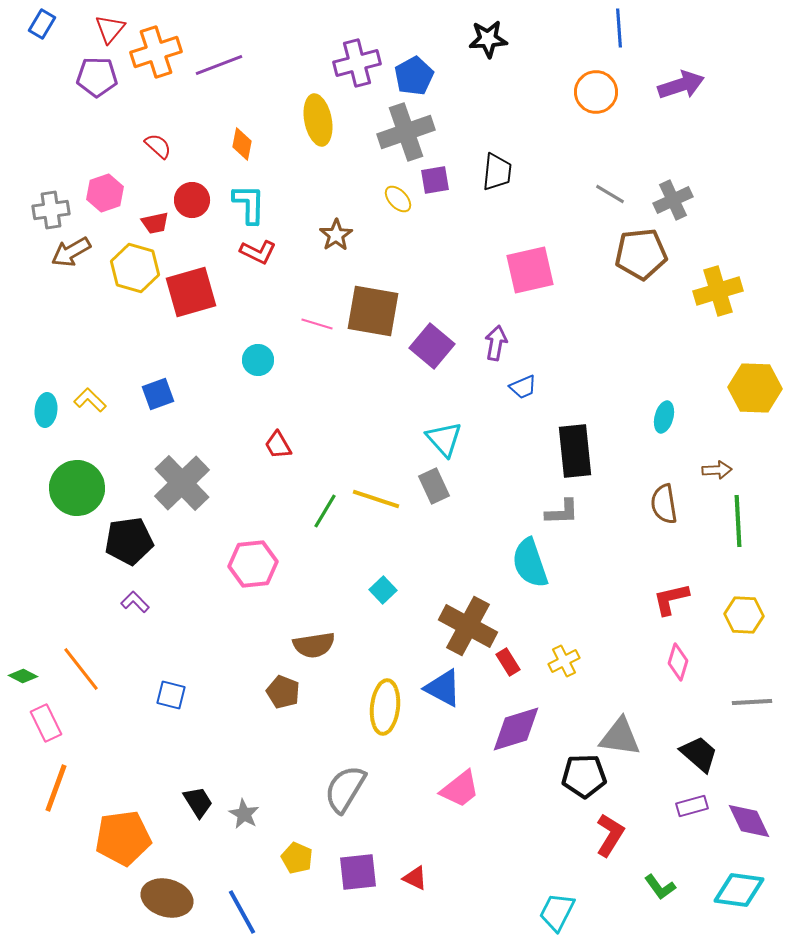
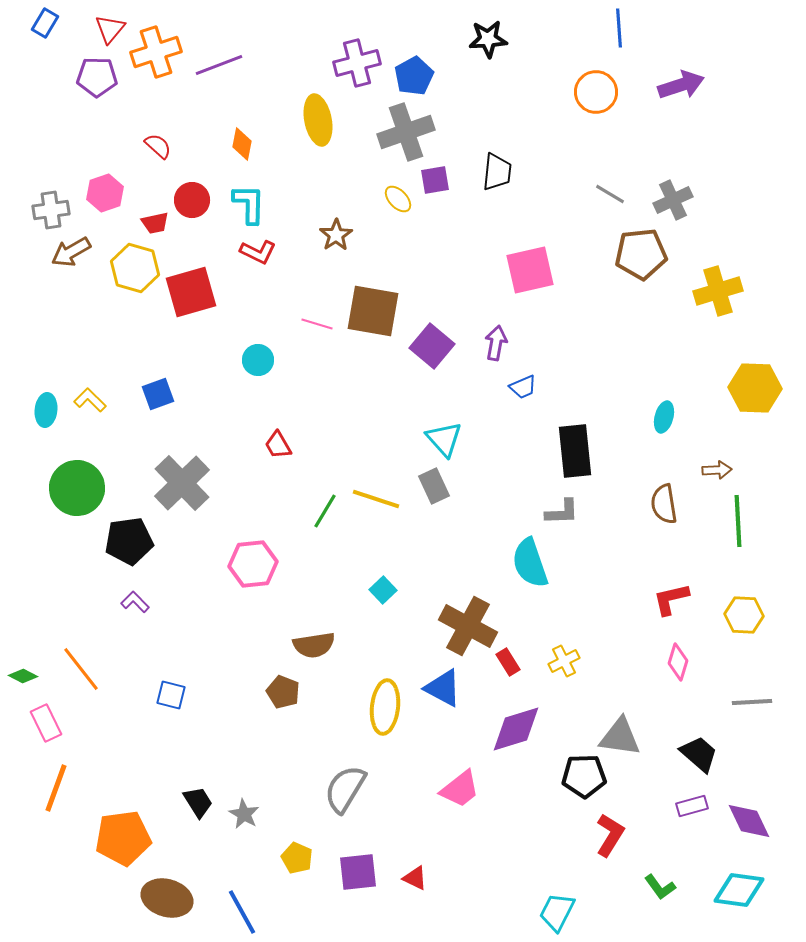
blue rectangle at (42, 24): moved 3 px right, 1 px up
